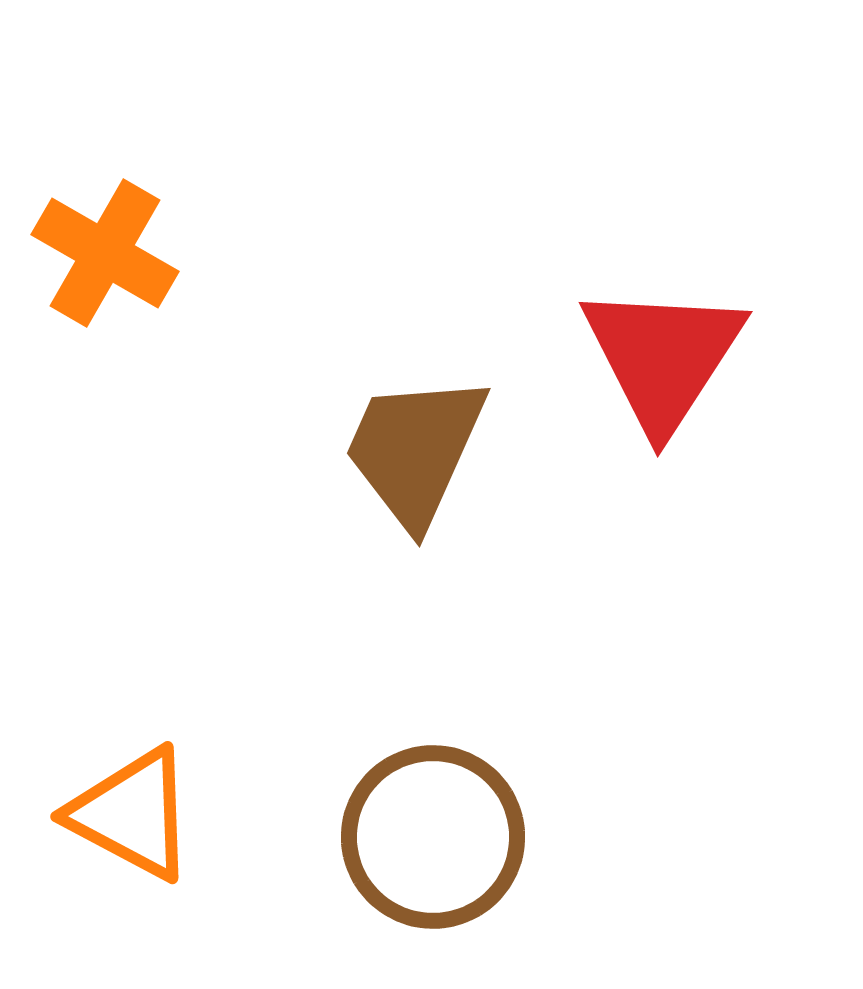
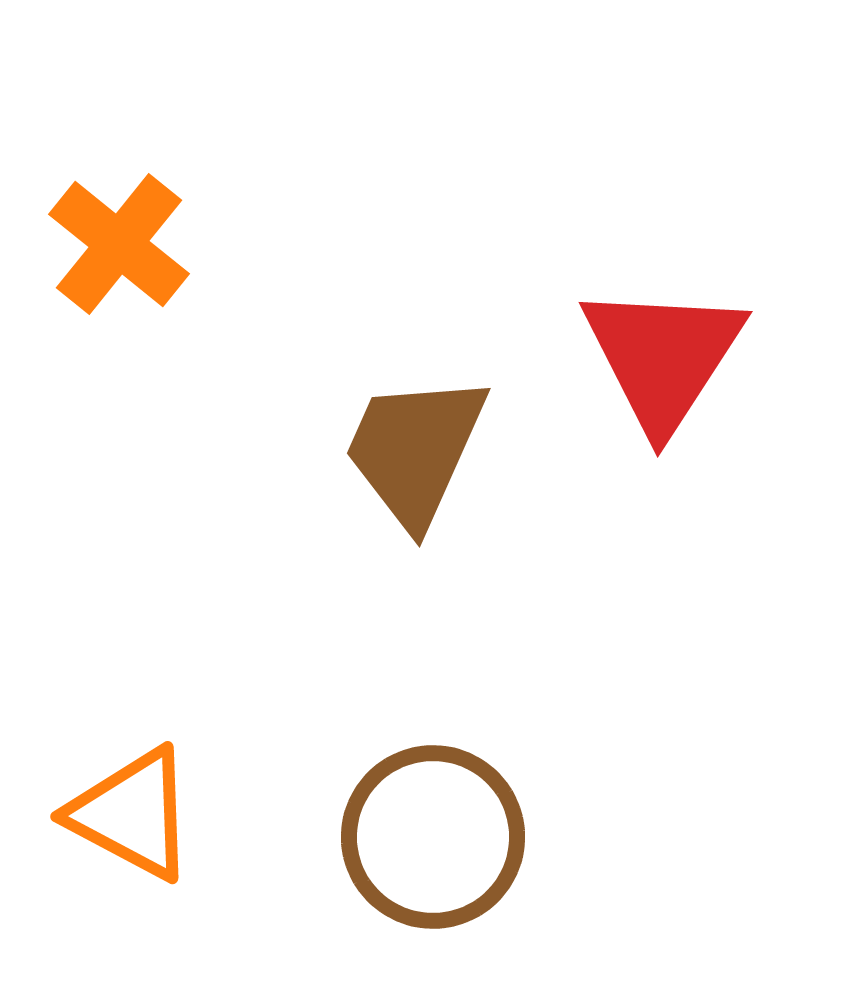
orange cross: moved 14 px right, 9 px up; rotated 9 degrees clockwise
